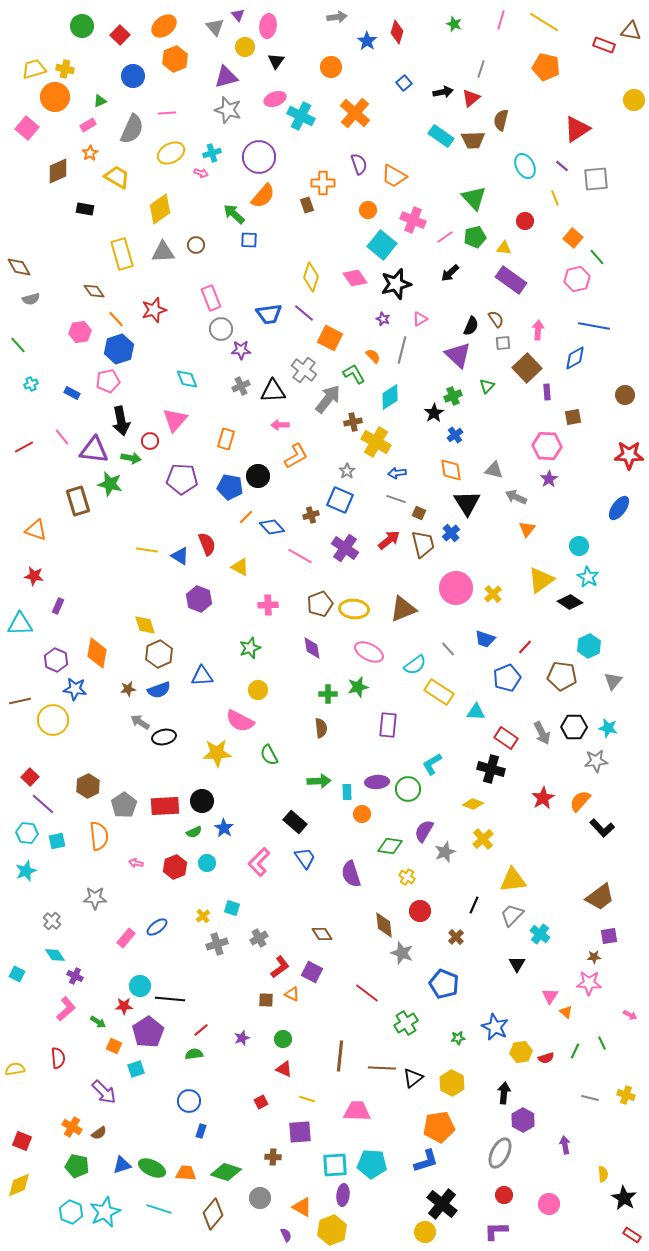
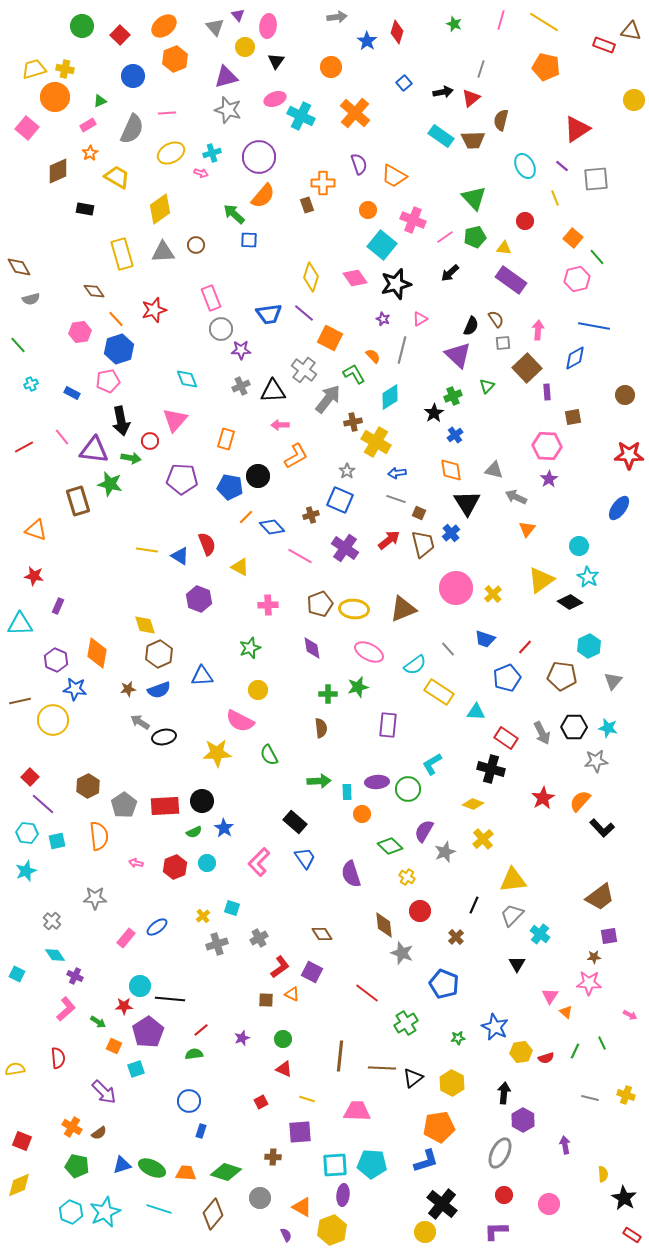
green diamond at (390, 846): rotated 35 degrees clockwise
